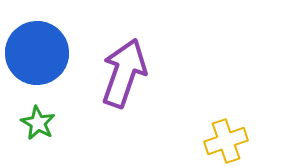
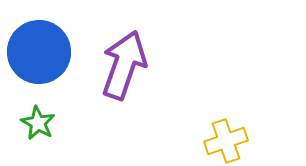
blue circle: moved 2 px right, 1 px up
purple arrow: moved 8 px up
